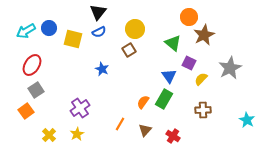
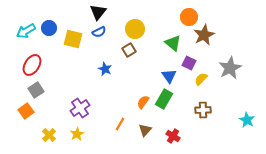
blue star: moved 3 px right
